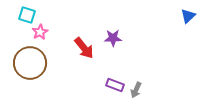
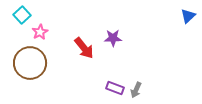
cyan square: moved 5 px left; rotated 30 degrees clockwise
purple rectangle: moved 3 px down
